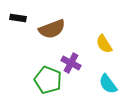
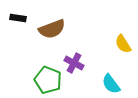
yellow semicircle: moved 19 px right
purple cross: moved 3 px right
cyan semicircle: moved 3 px right
